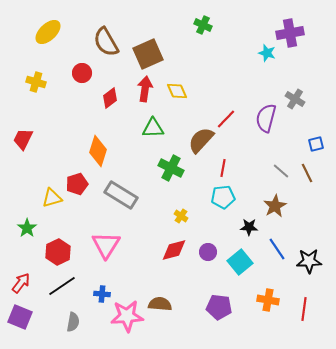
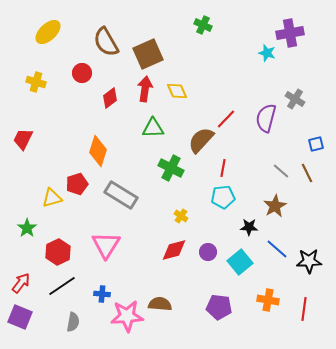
blue line at (277, 249): rotated 15 degrees counterclockwise
